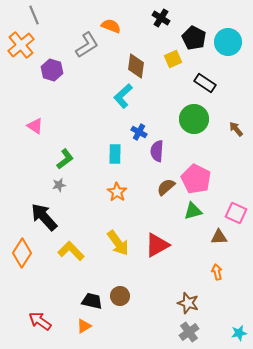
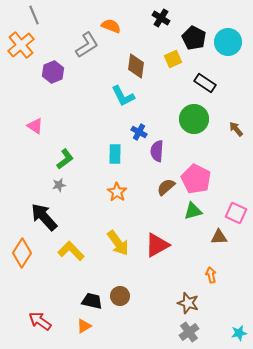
purple hexagon: moved 1 px right, 2 px down; rotated 20 degrees clockwise
cyan L-shape: rotated 75 degrees counterclockwise
orange arrow: moved 6 px left, 3 px down
